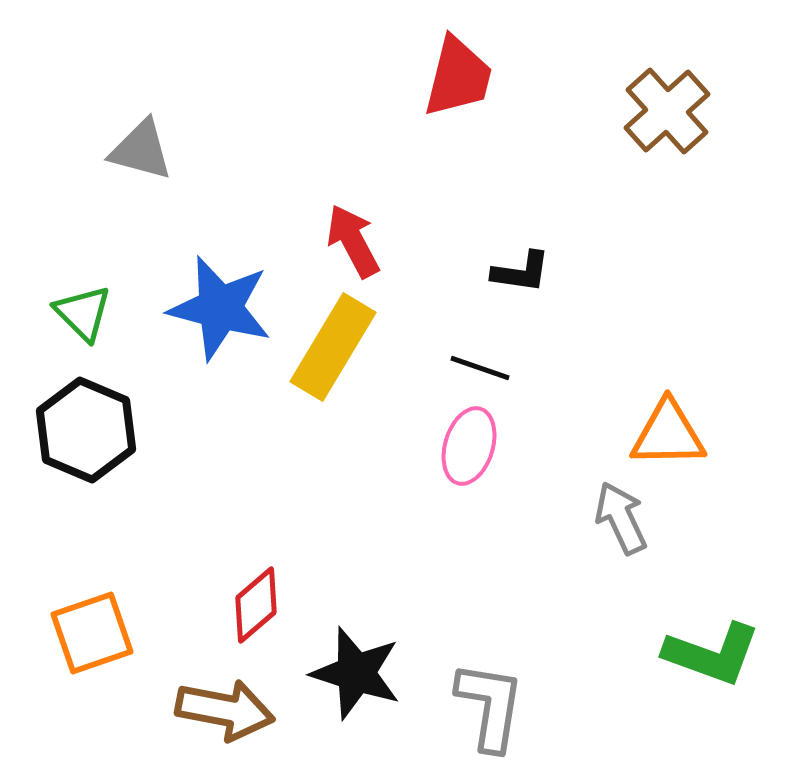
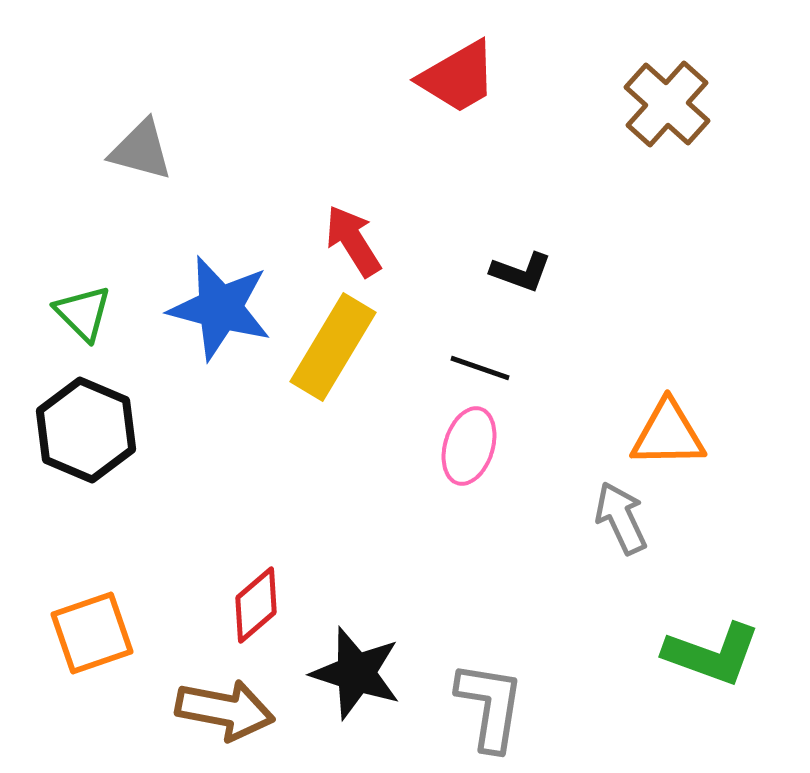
red trapezoid: rotated 46 degrees clockwise
brown cross: moved 7 px up; rotated 6 degrees counterclockwise
red arrow: rotated 4 degrees counterclockwise
black L-shape: rotated 12 degrees clockwise
